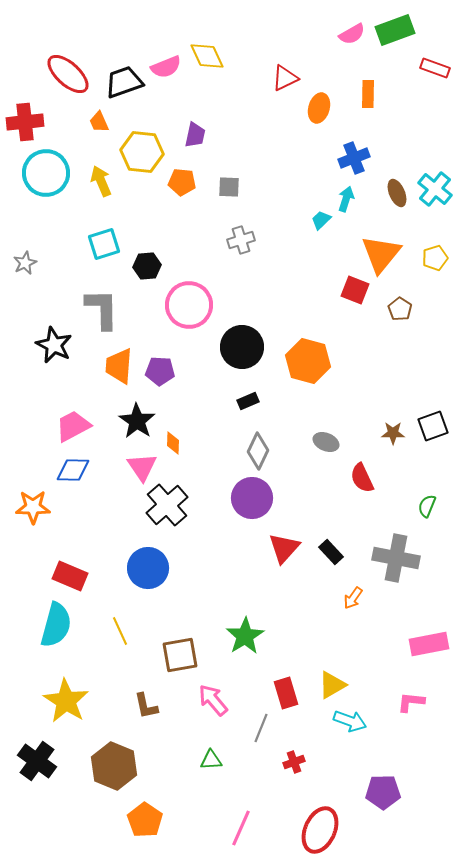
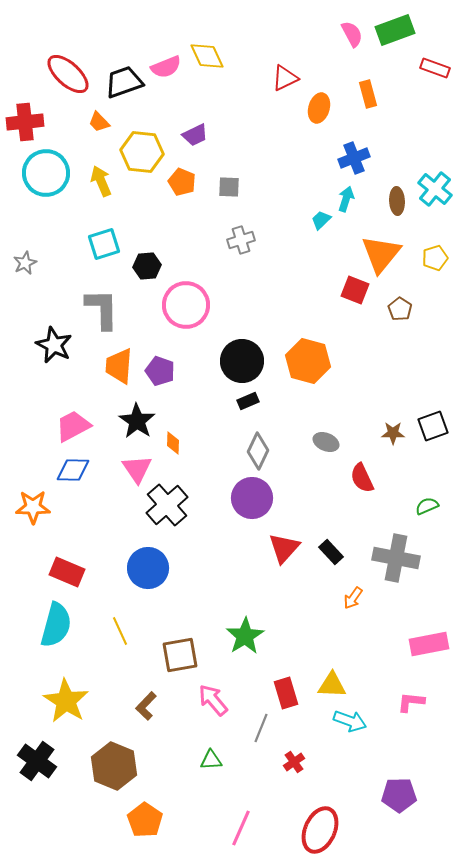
pink semicircle at (352, 34): rotated 88 degrees counterclockwise
orange rectangle at (368, 94): rotated 16 degrees counterclockwise
orange trapezoid at (99, 122): rotated 20 degrees counterclockwise
purple trapezoid at (195, 135): rotated 52 degrees clockwise
orange pentagon at (182, 182): rotated 16 degrees clockwise
brown ellipse at (397, 193): moved 8 px down; rotated 20 degrees clockwise
pink circle at (189, 305): moved 3 px left
black circle at (242, 347): moved 14 px down
purple pentagon at (160, 371): rotated 16 degrees clockwise
pink triangle at (142, 467): moved 5 px left, 2 px down
green semicircle at (427, 506): rotated 45 degrees clockwise
red rectangle at (70, 576): moved 3 px left, 4 px up
yellow triangle at (332, 685): rotated 32 degrees clockwise
brown L-shape at (146, 706): rotated 56 degrees clockwise
red cross at (294, 762): rotated 15 degrees counterclockwise
purple pentagon at (383, 792): moved 16 px right, 3 px down
